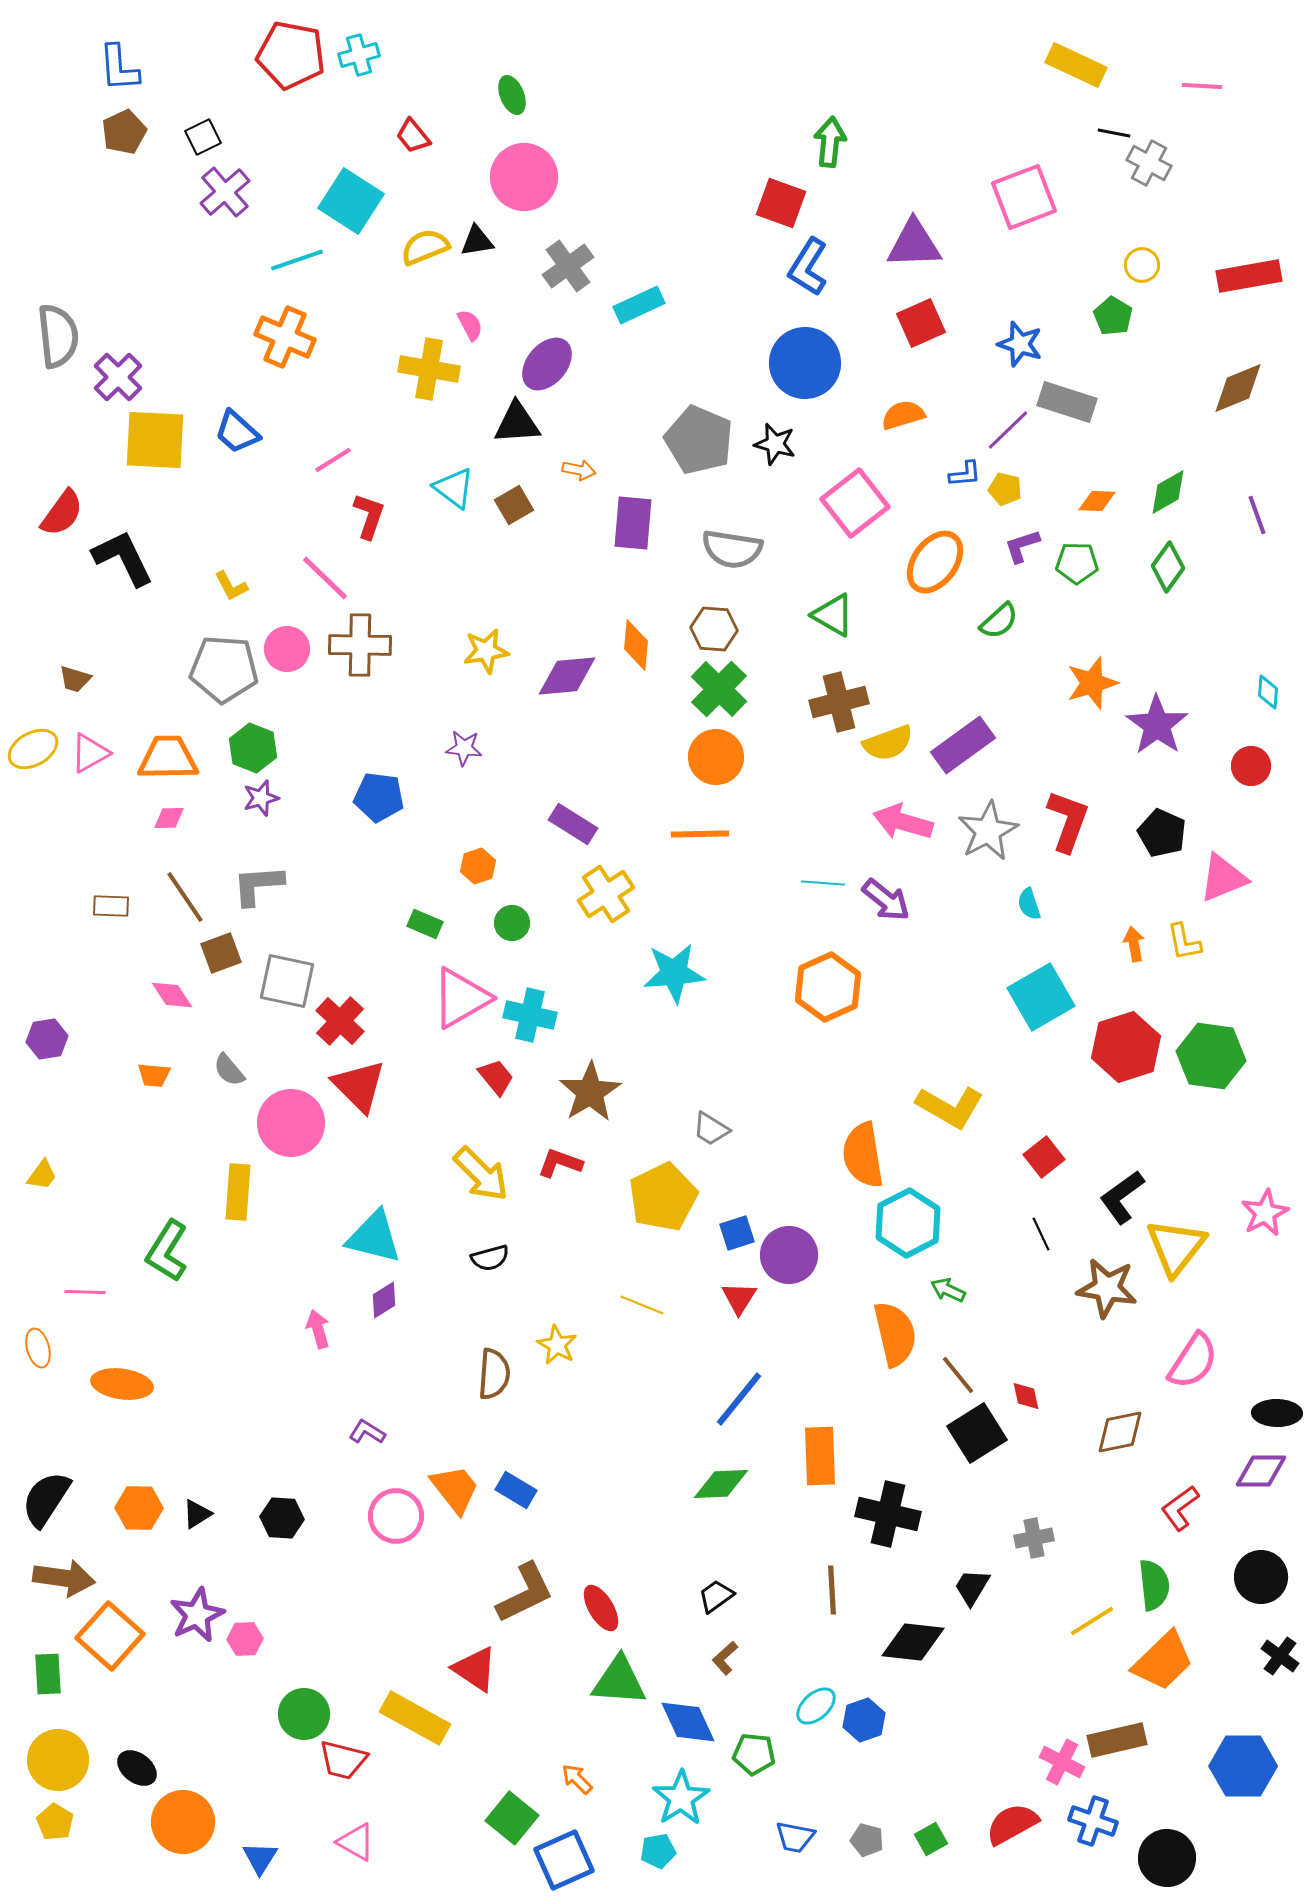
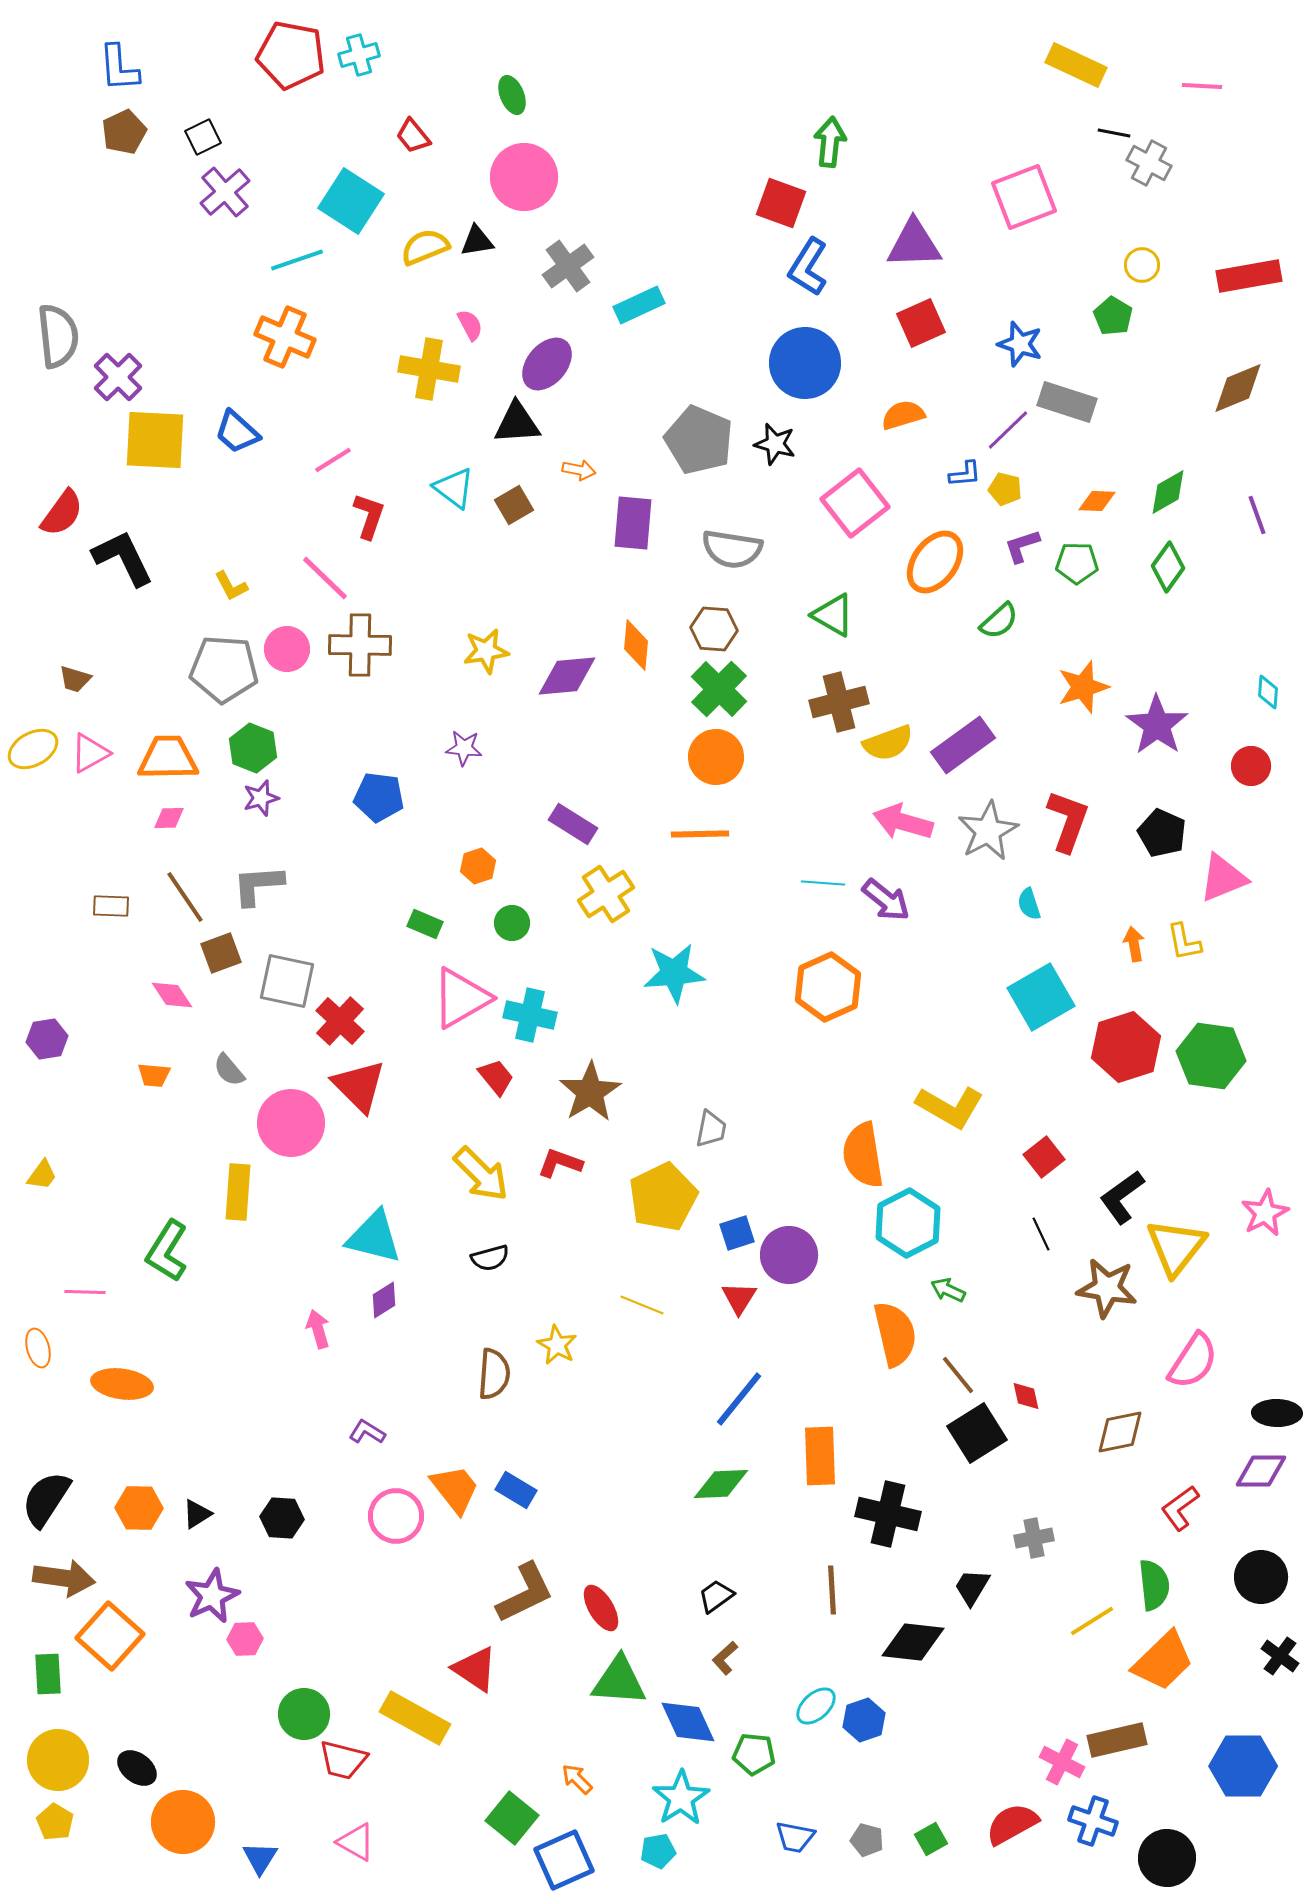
orange star at (1092, 683): moved 9 px left, 4 px down
gray trapezoid at (711, 1129): rotated 111 degrees counterclockwise
purple star at (197, 1615): moved 15 px right, 19 px up
